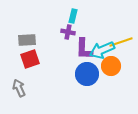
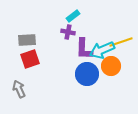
cyan rectangle: rotated 40 degrees clockwise
gray arrow: moved 1 px down
